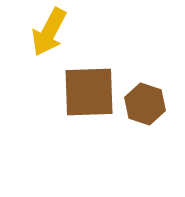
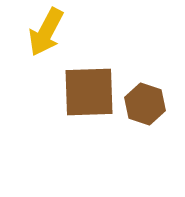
yellow arrow: moved 3 px left
